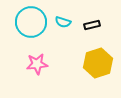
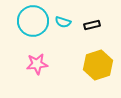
cyan circle: moved 2 px right, 1 px up
yellow hexagon: moved 2 px down
